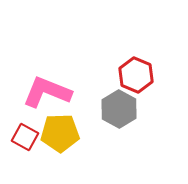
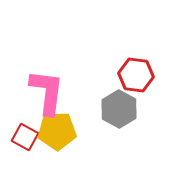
red hexagon: rotated 16 degrees counterclockwise
pink L-shape: rotated 75 degrees clockwise
yellow pentagon: moved 3 px left, 2 px up
